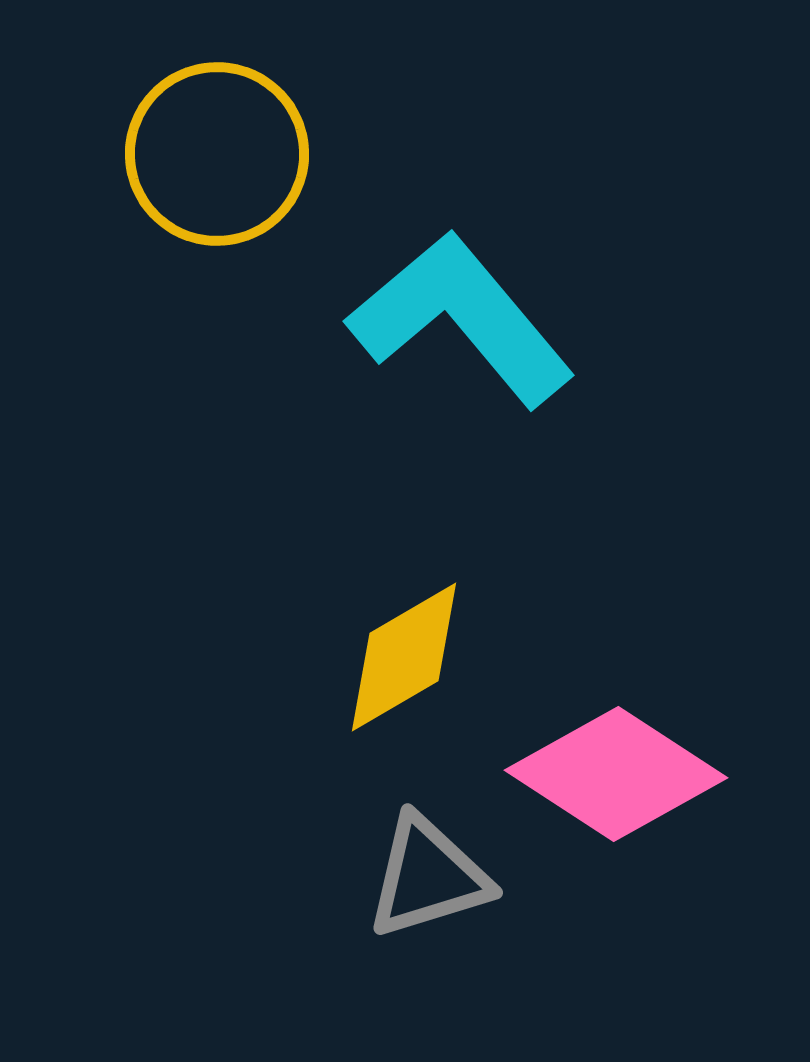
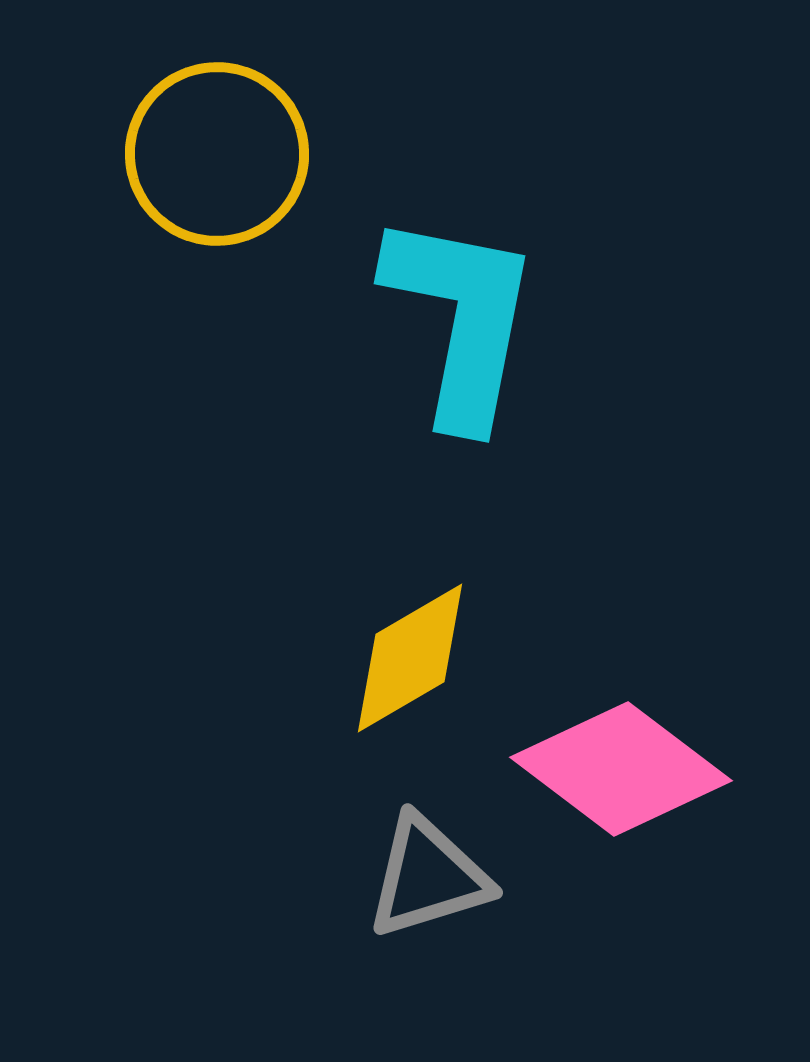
cyan L-shape: rotated 51 degrees clockwise
yellow diamond: moved 6 px right, 1 px down
pink diamond: moved 5 px right, 5 px up; rotated 4 degrees clockwise
